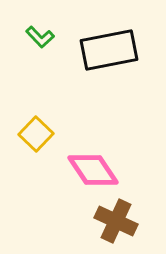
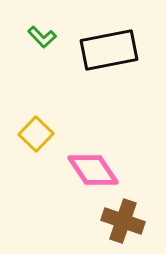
green L-shape: moved 2 px right
brown cross: moved 7 px right; rotated 6 degrees counterclockwise
